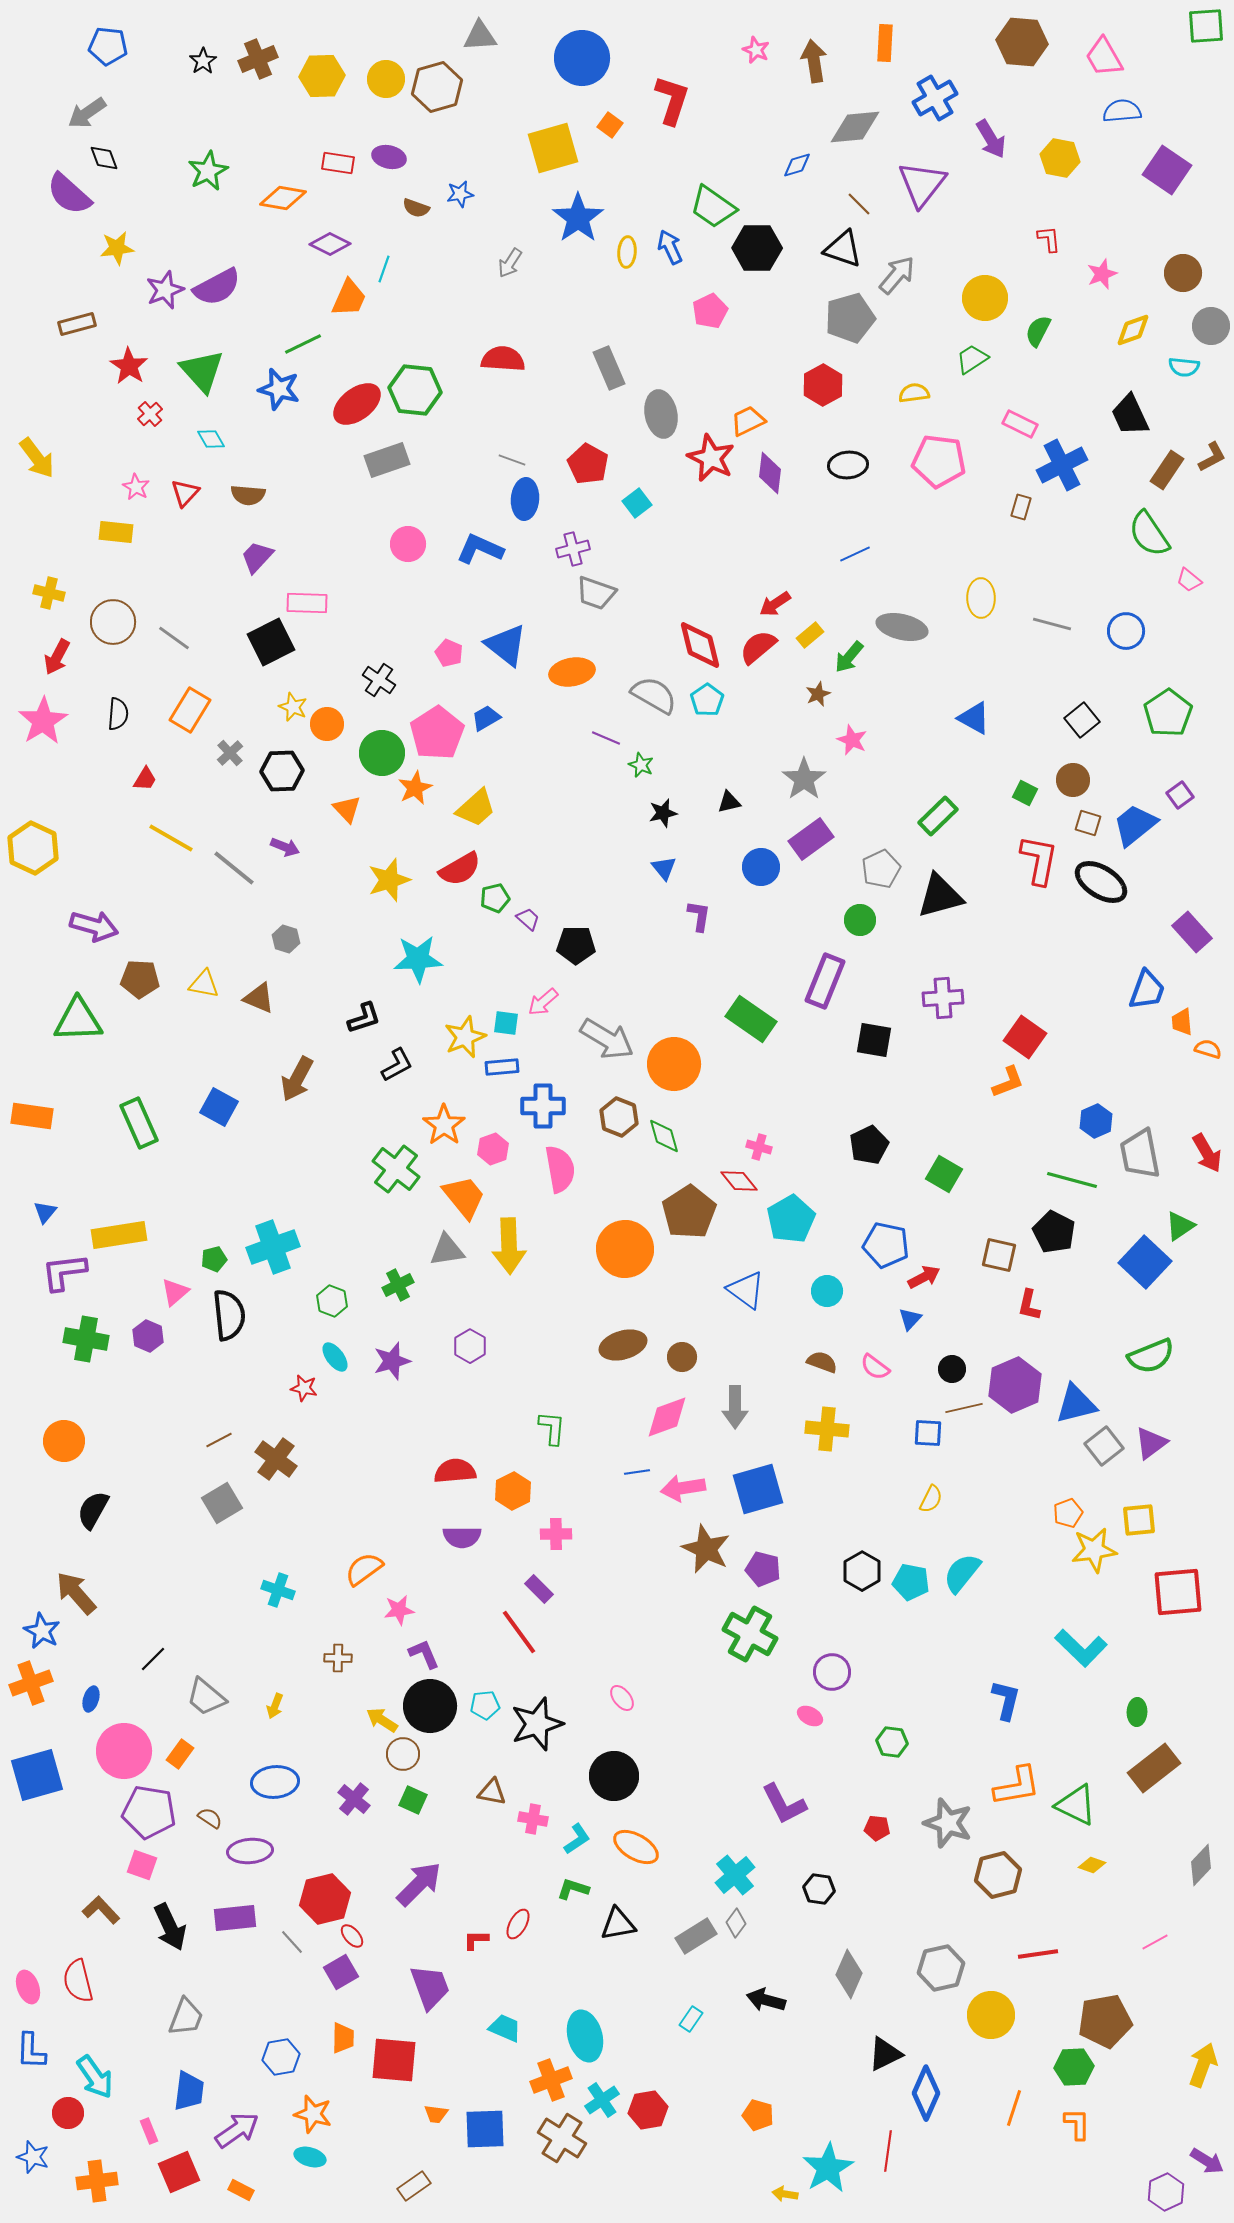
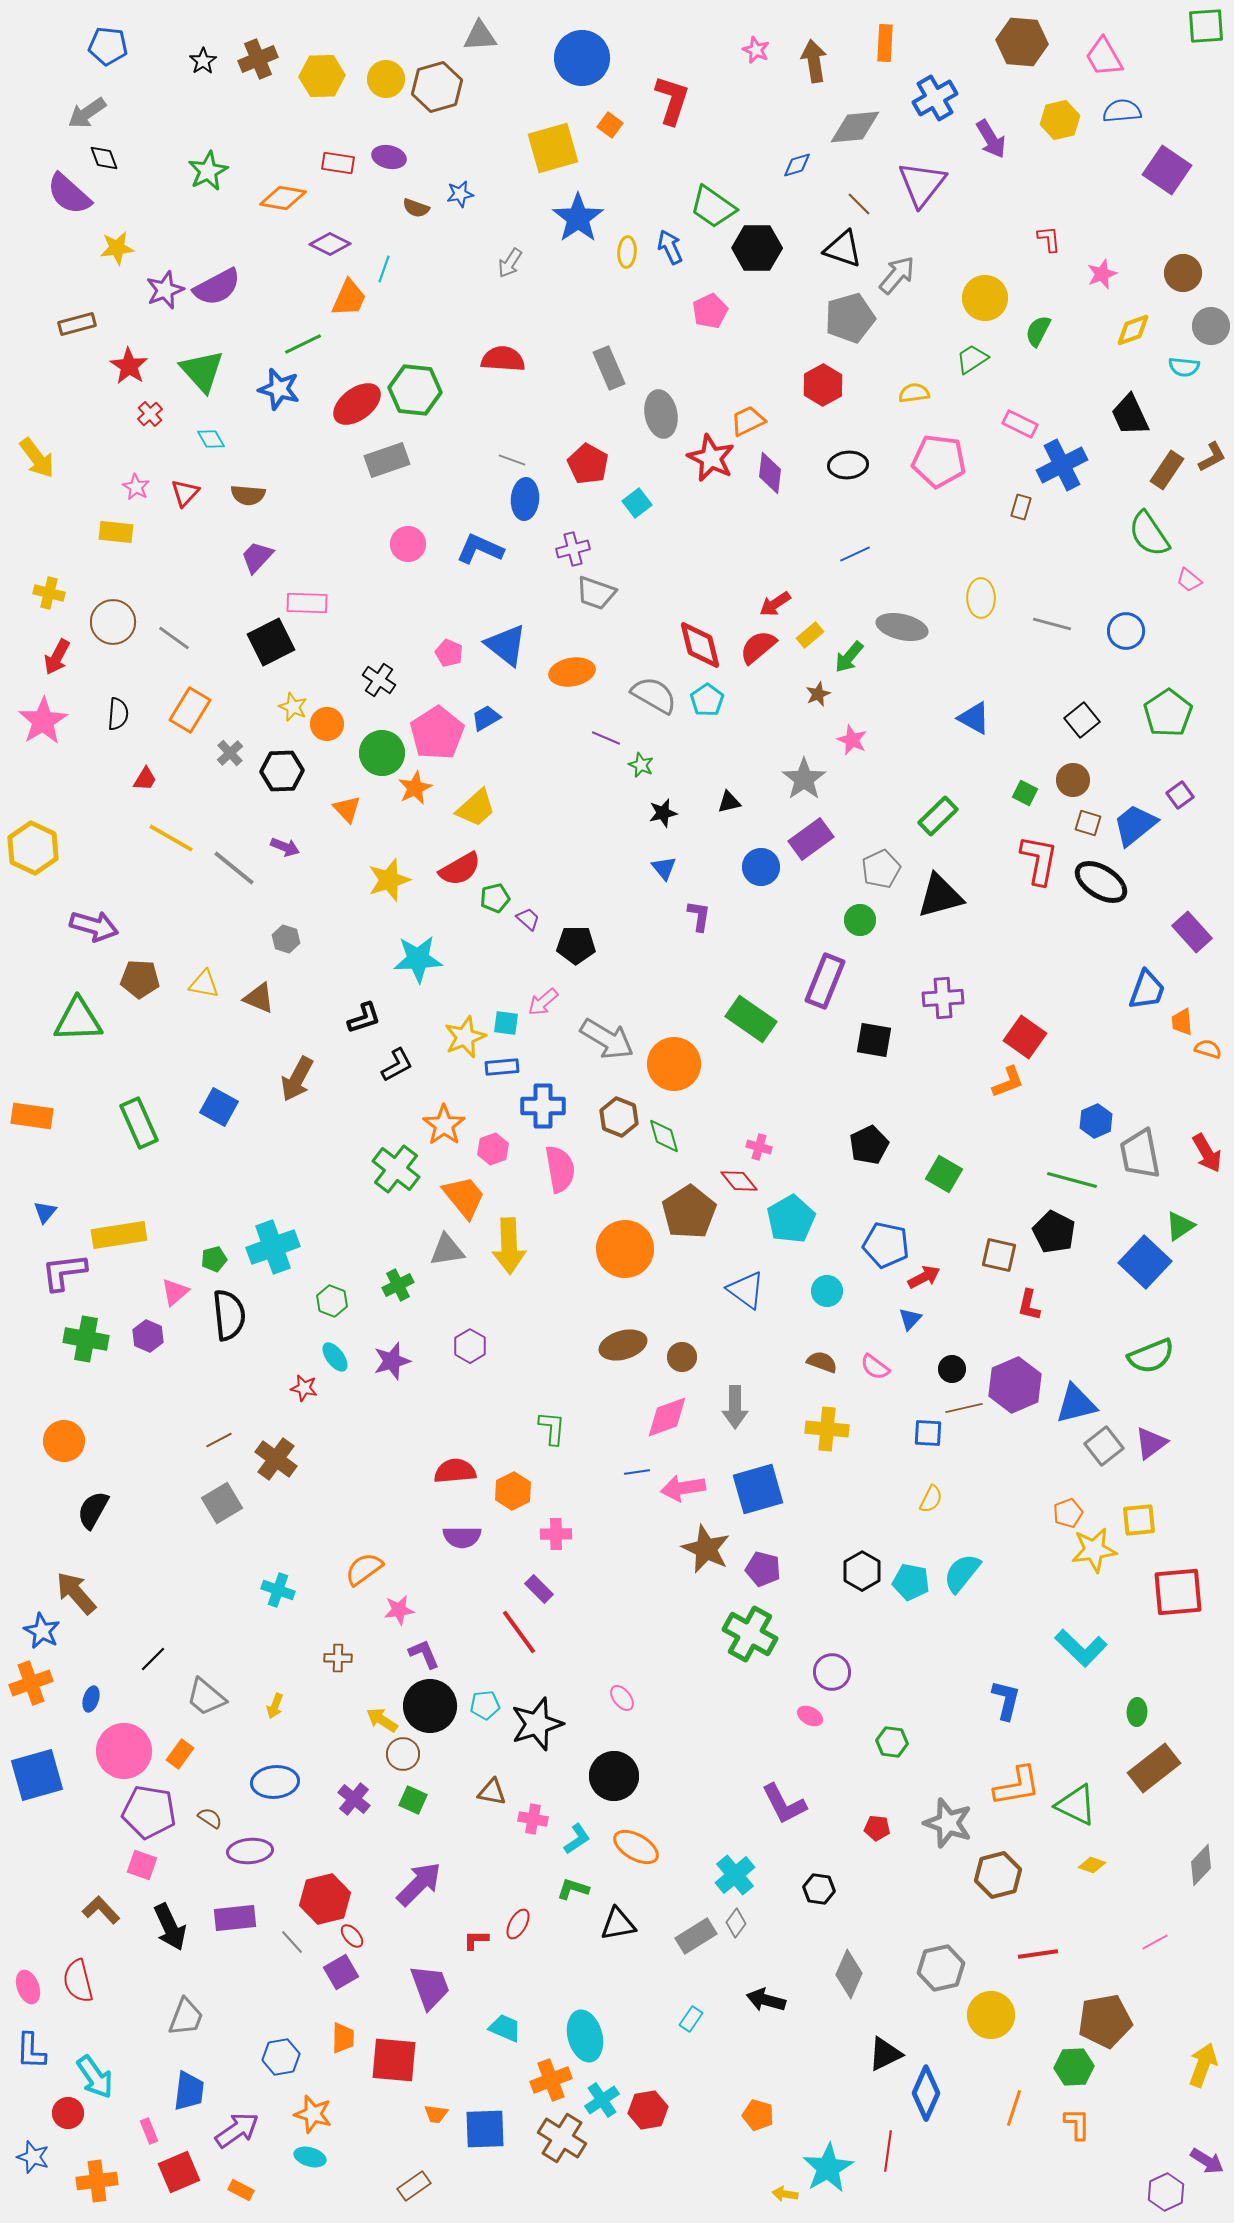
yellow hexagon at (1060, 158): moved 38 px up; rotated 24 degrees counterclockwise
